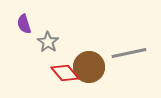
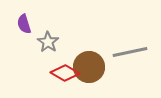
gray line: moved 1 px right, 1 px up
red diamond: rotated 20 degrees counterclockwise
